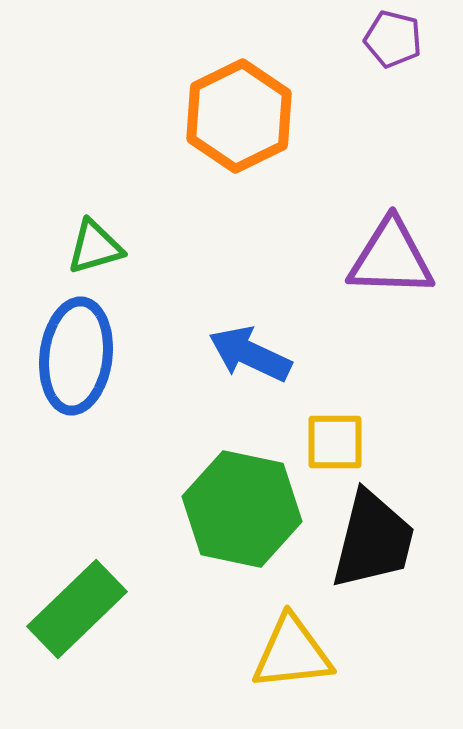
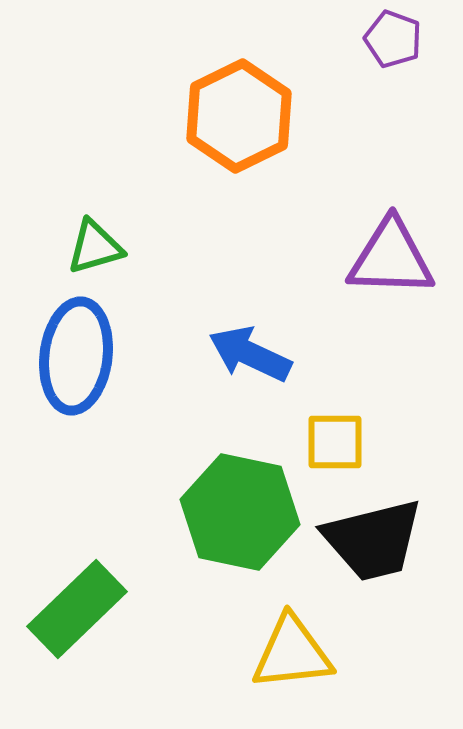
purple pentagon: rotated 6 degrees clockwise
green hexagon: moved 2 px left, 3 px down
black trapezoid: rotated 62 degrees clockwise
